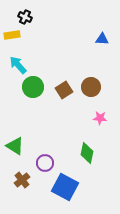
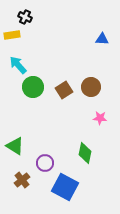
green diamond: moved 2 px left
